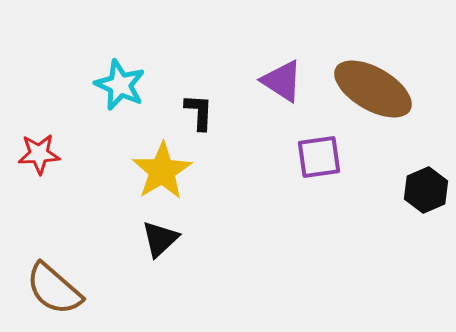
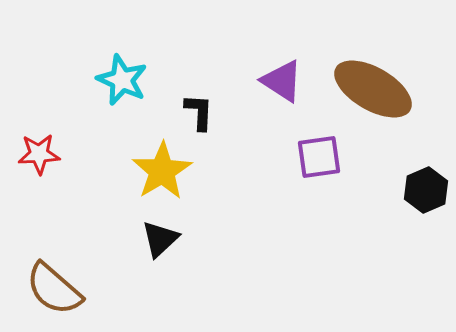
cyan star: moved 2 px right, 5 px up
